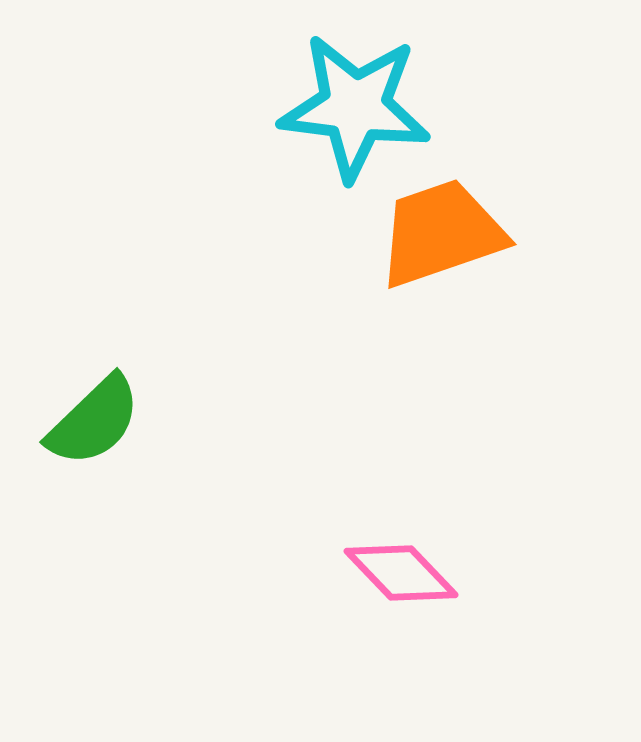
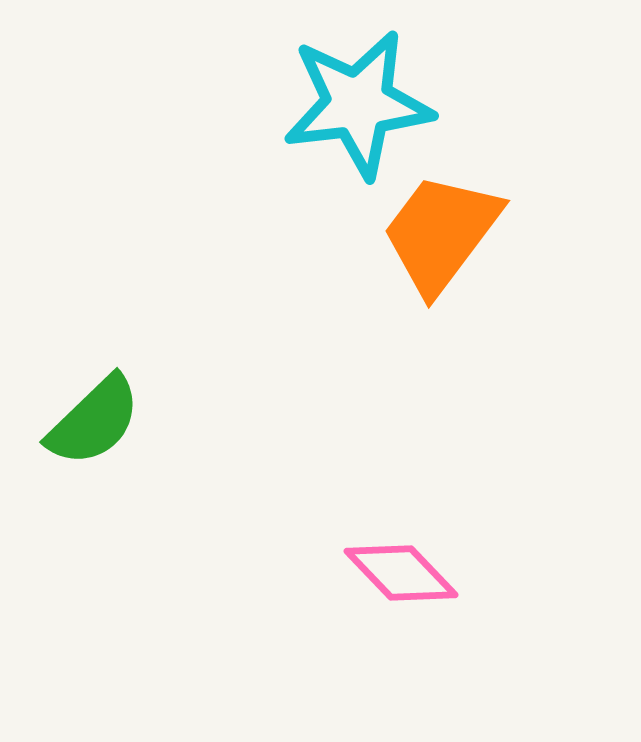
cyan star: moved 3 px right, 3 px up; rotated 14 degrees counterclockwise
orange trapezoid: rotated 34 degrees counterclockwise
